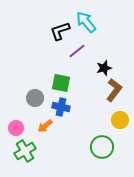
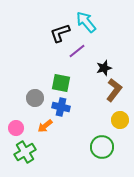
black L-shape: moved 2 px down
green cross: moved 1 px down
